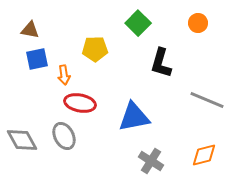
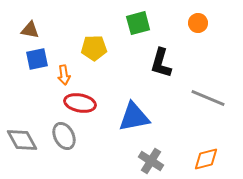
green square: rotated 30 degrees clockwise
yellow pentagon: moved 1 px left, 1 px up
gray line: moved 1 px right, 2 px up
orange diamond: moved 2 px right, 4 px down
